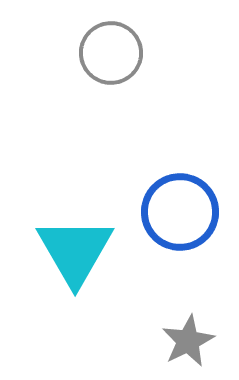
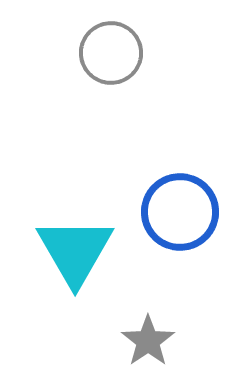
gray star: moved 40 px left; rotated 8 degrees counterclockwise
